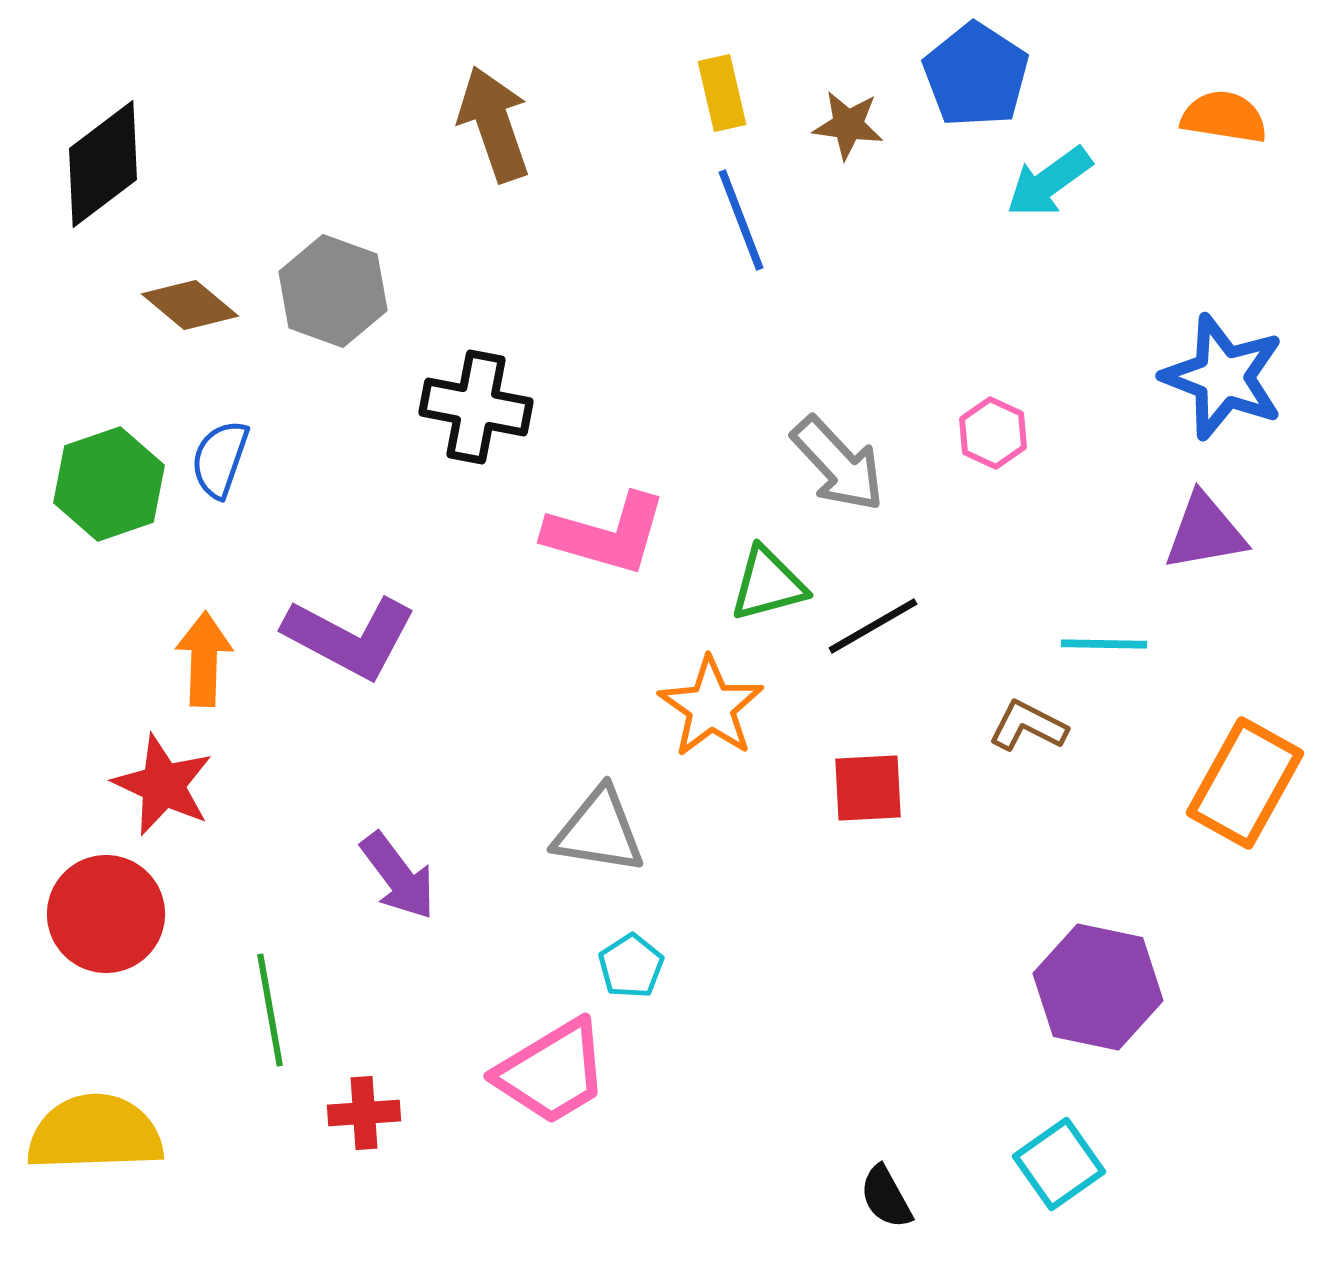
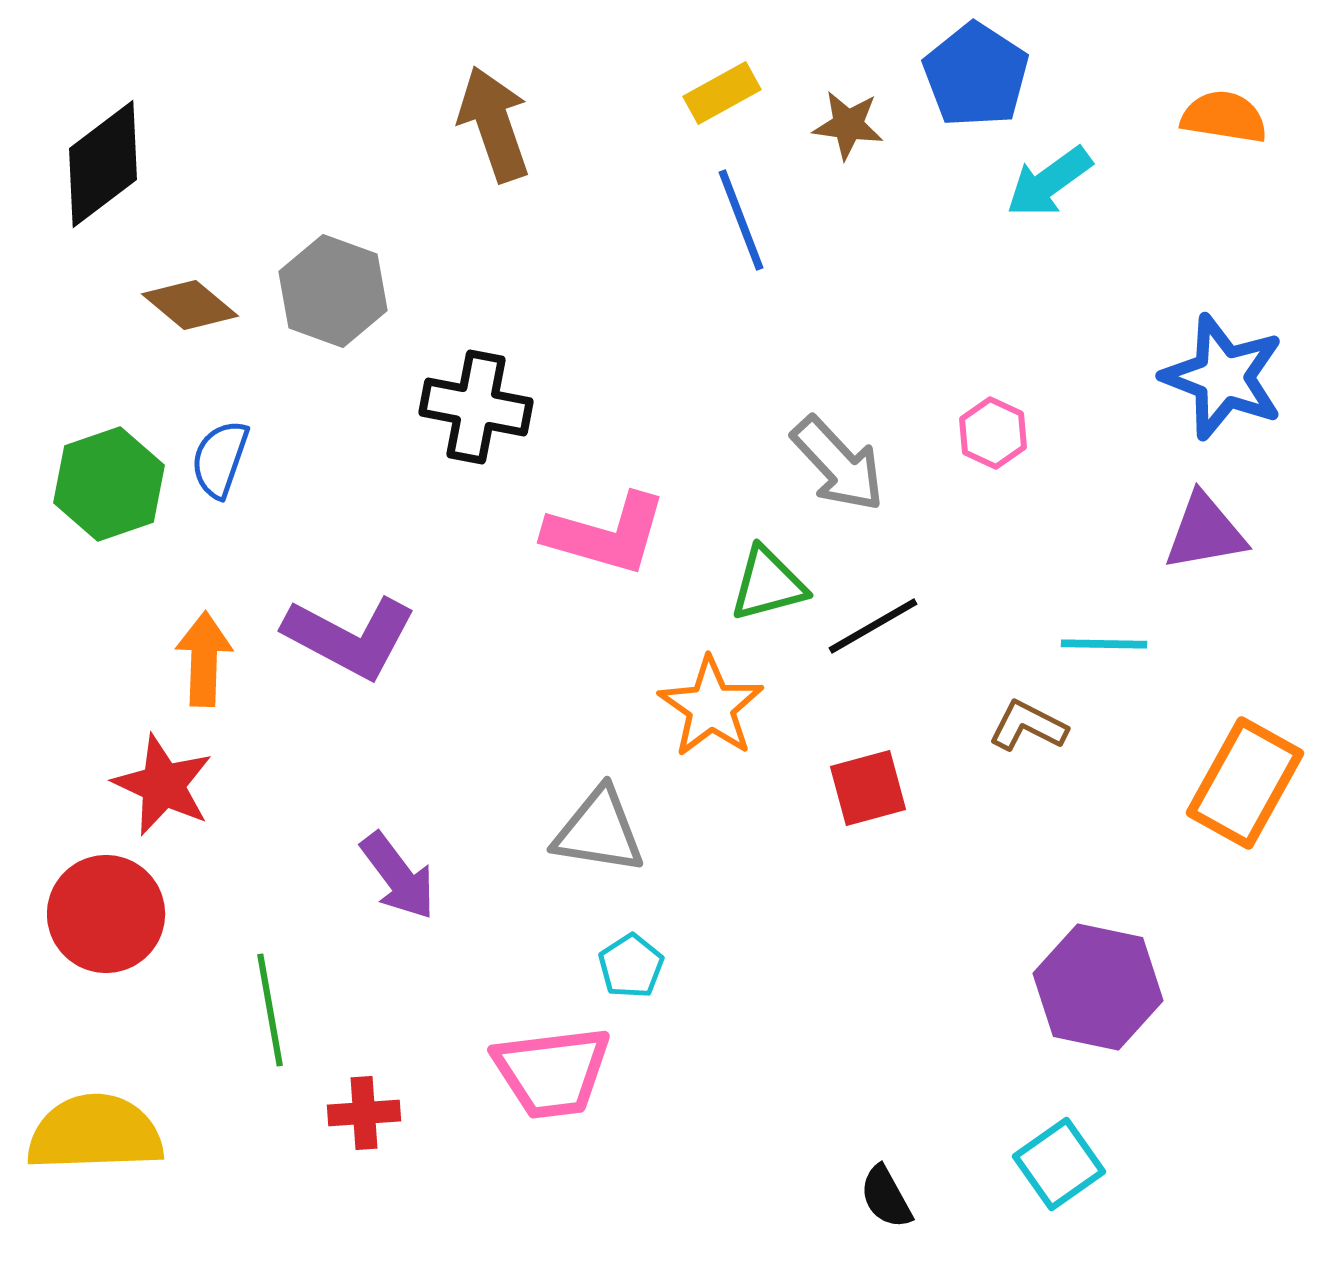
yellow rectangle: rotated 74 degrees clockwise
red square: rotated 12 degrees counterclockwise
pink trapezoid: rotated 24 degrees clockwise
